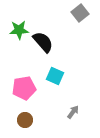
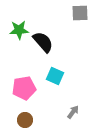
gray square: rotated 36 degrees clockwise
